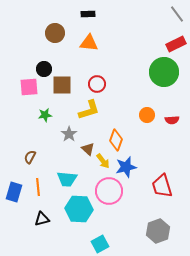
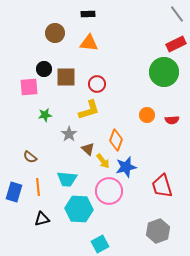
brown square: moved 4 px right, 8 px up
brown semicircle: rotated 80 degrees counterclockwise
